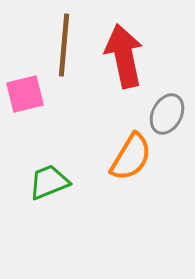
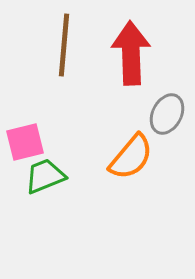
red arrow: moved 7 px right, 3 px up; rotated 10 degrees clockwise
pink square: moved 48 px down
orange semicircle: rotated 9 degrees clockwise
green trapezoid: moved 4 px left, 6 px up
